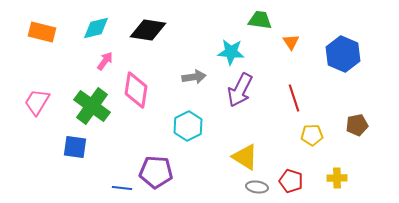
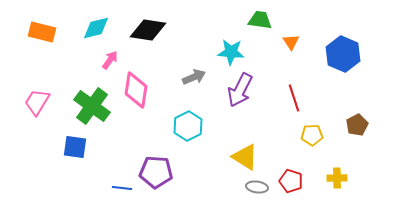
pink arrow: moved 5 px right, 1 px up
gray arrow: rotated 15 degrees counterclockwise
brown pentagon: rotated 15 degrees counterclockwise
